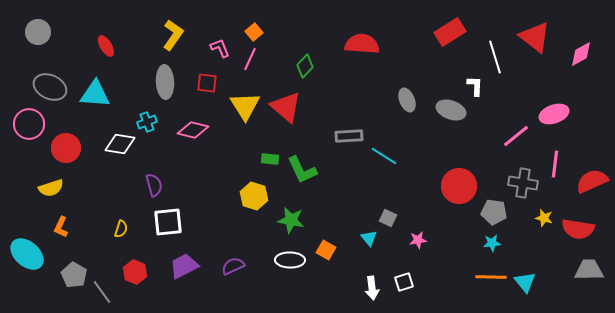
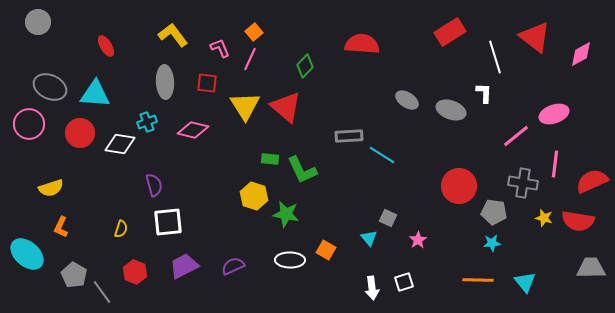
gray circle at (38, 32): moved 10 px up
yellow L-shape at (173, 35): rotated 72 degrees counterclockwise
white L-shape at (475, 86): moved 9 px right, 7 px down
gray ellipse at (407, 100): rotated 35 degrees counterclockwise
red circle at (66, 148): moved 14 px right, 15 px up
cyan line at (384, 156): moved 2 px left, 1 px up
green star at (291, 220): moved 5 px left, 6 px up
red semicircle at (578, 229): moved 8 px up
pink star at (418, 240): rotated 24 degrees counterclockwise
gray trapezoid at (589, 270): moved 2 px right, 2 px up
orange line at (491, 277): moved 13 px left, 3 px down
